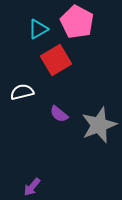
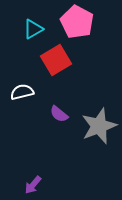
cyan triangle: moved 5 px left
gray star: moved 1 px down
purple arrow: moved 1 px right, 2 px up
